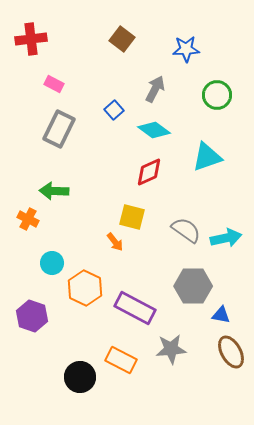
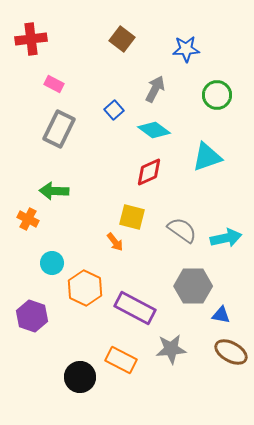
gray semicircle: moved 4 px left
brown ellipse: rotated 32 degrees counterclockwise
